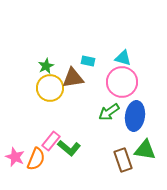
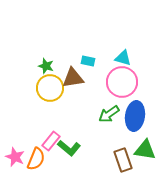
green star: rotated 28 degrees counterclockwise
green arrow: moved 2 px down
